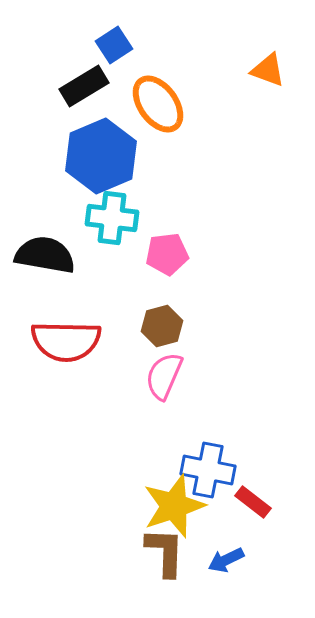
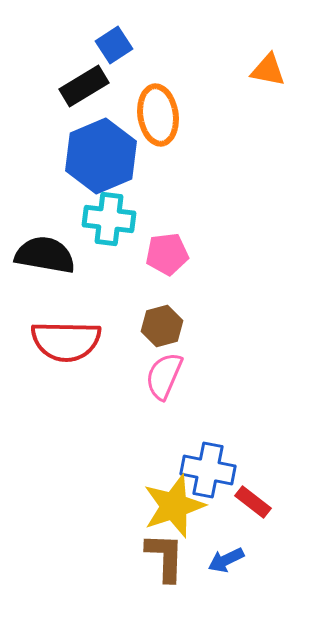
orange triangle: rotated 9 degrees counterclockwise
orange ellipse: moved 11 px down; rotated 28 degrees clockwise
cyan cross: moved 3 px left, 1 px down
brown L-shape: moved 5 px down
